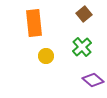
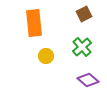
brown square: rotated 14 degrees clockwise
purple diamond: moved 5 px left
